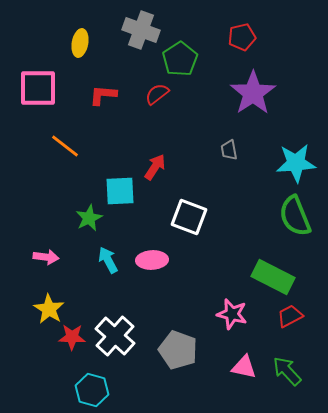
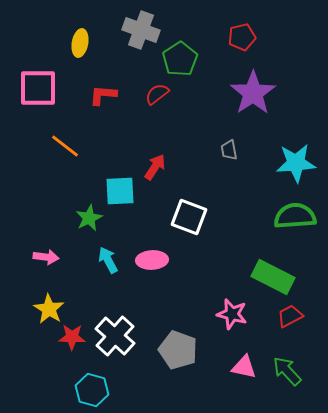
green semicircle: rotated 108 degrees clockwise
